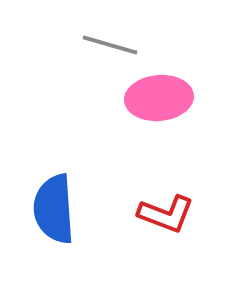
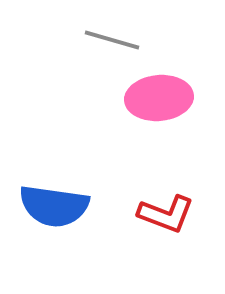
gray line: moved 2 px right, 5 px up
blue semicircle: moved 3 px up; rotated 78 degrees counterclockwise
